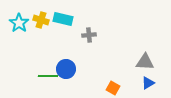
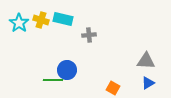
gray triangle: moved 1 px right, 1 px up
blue circle: moved 1 px right, 1 px down
green line: moved 5 px right, 4 px down
